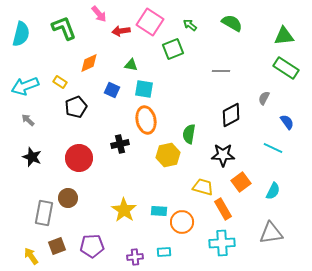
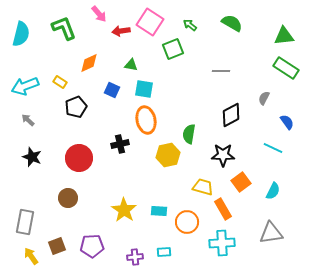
gray rectangle at (44, 213): moved 19 px left, 9 px down
orange circle at (182, 222): moved 5 px right
